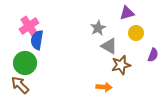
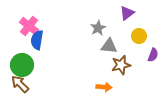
purple triangle: rotated 21 degrees counterclockwise
pink cross: rotated 18 degrees counterclockwise
yellow circle: moved 3 px right, 3 px down
gray triangle: rotated 24 degrees counterclockwise
green circle: moved 3 px left, 2 px down
brown arrow: moved 1 px up
